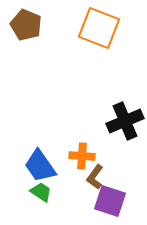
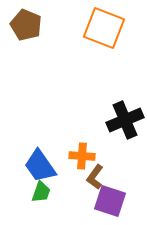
orange square: moved 5 px right
black cross: moved 1 px up
green trapezoid: rotated 75 degrees clockwise
